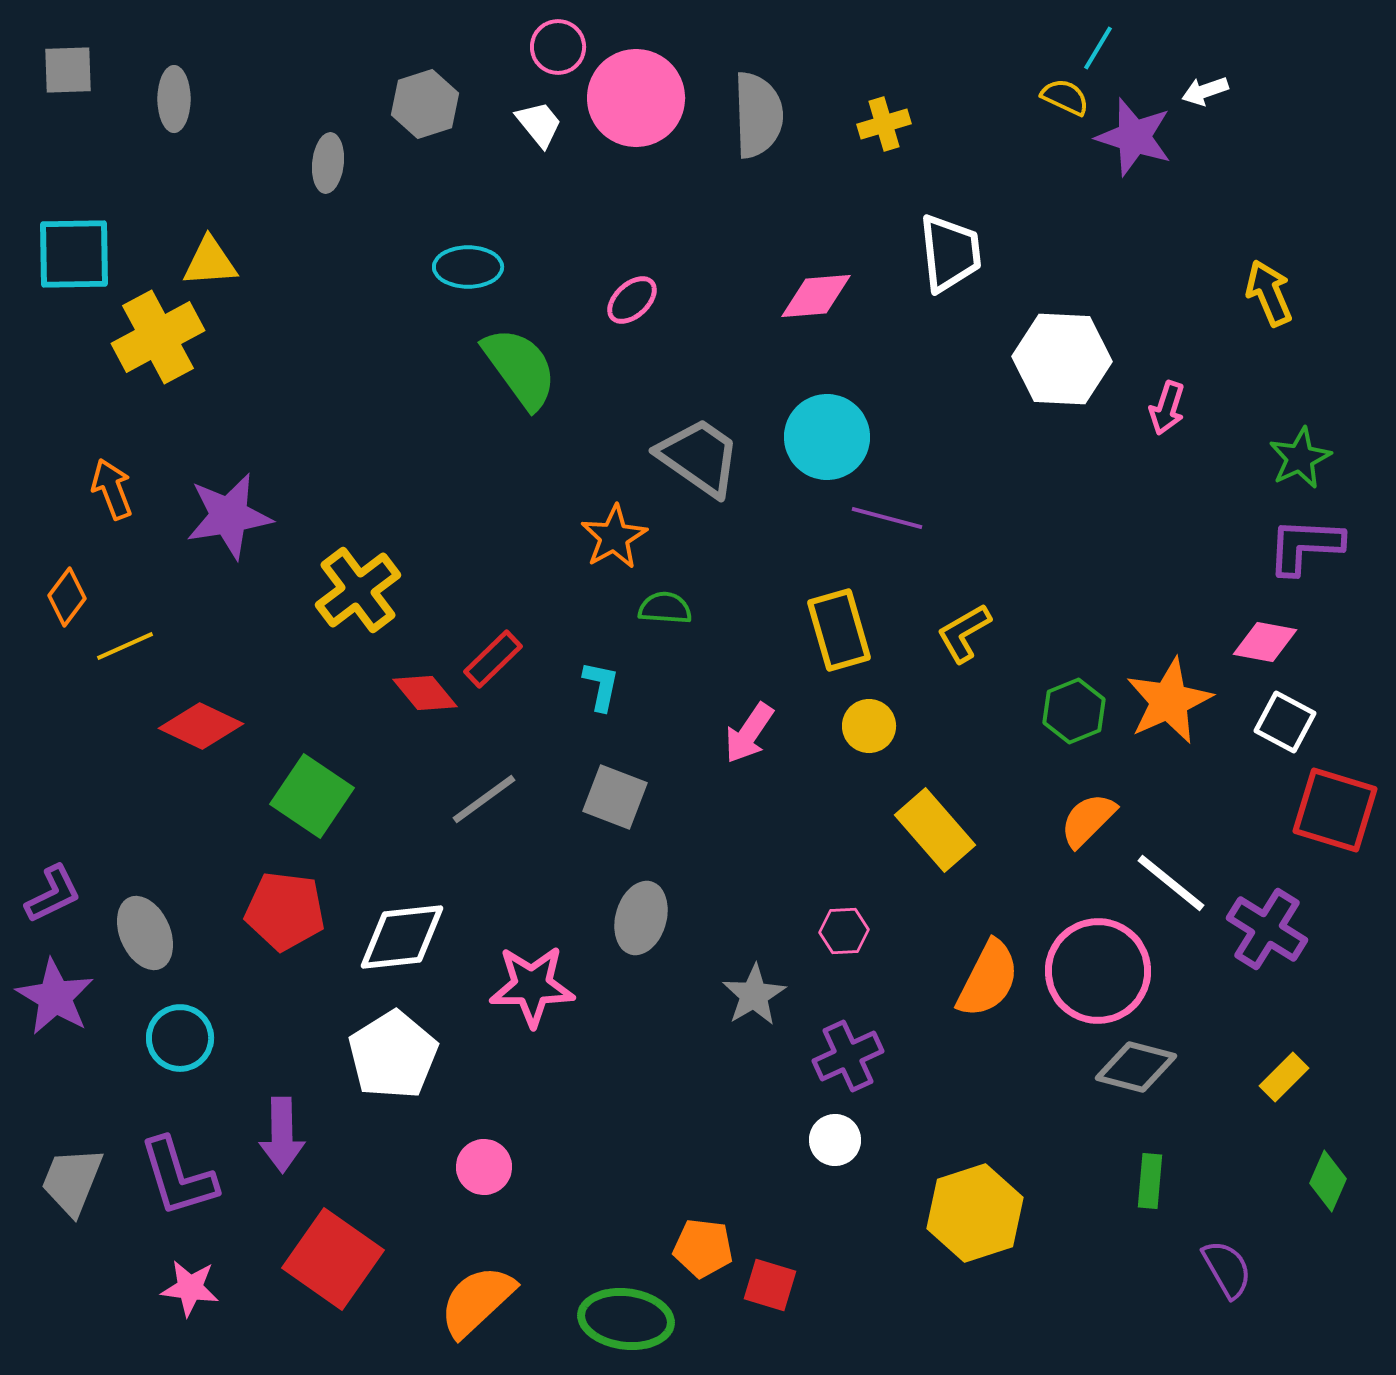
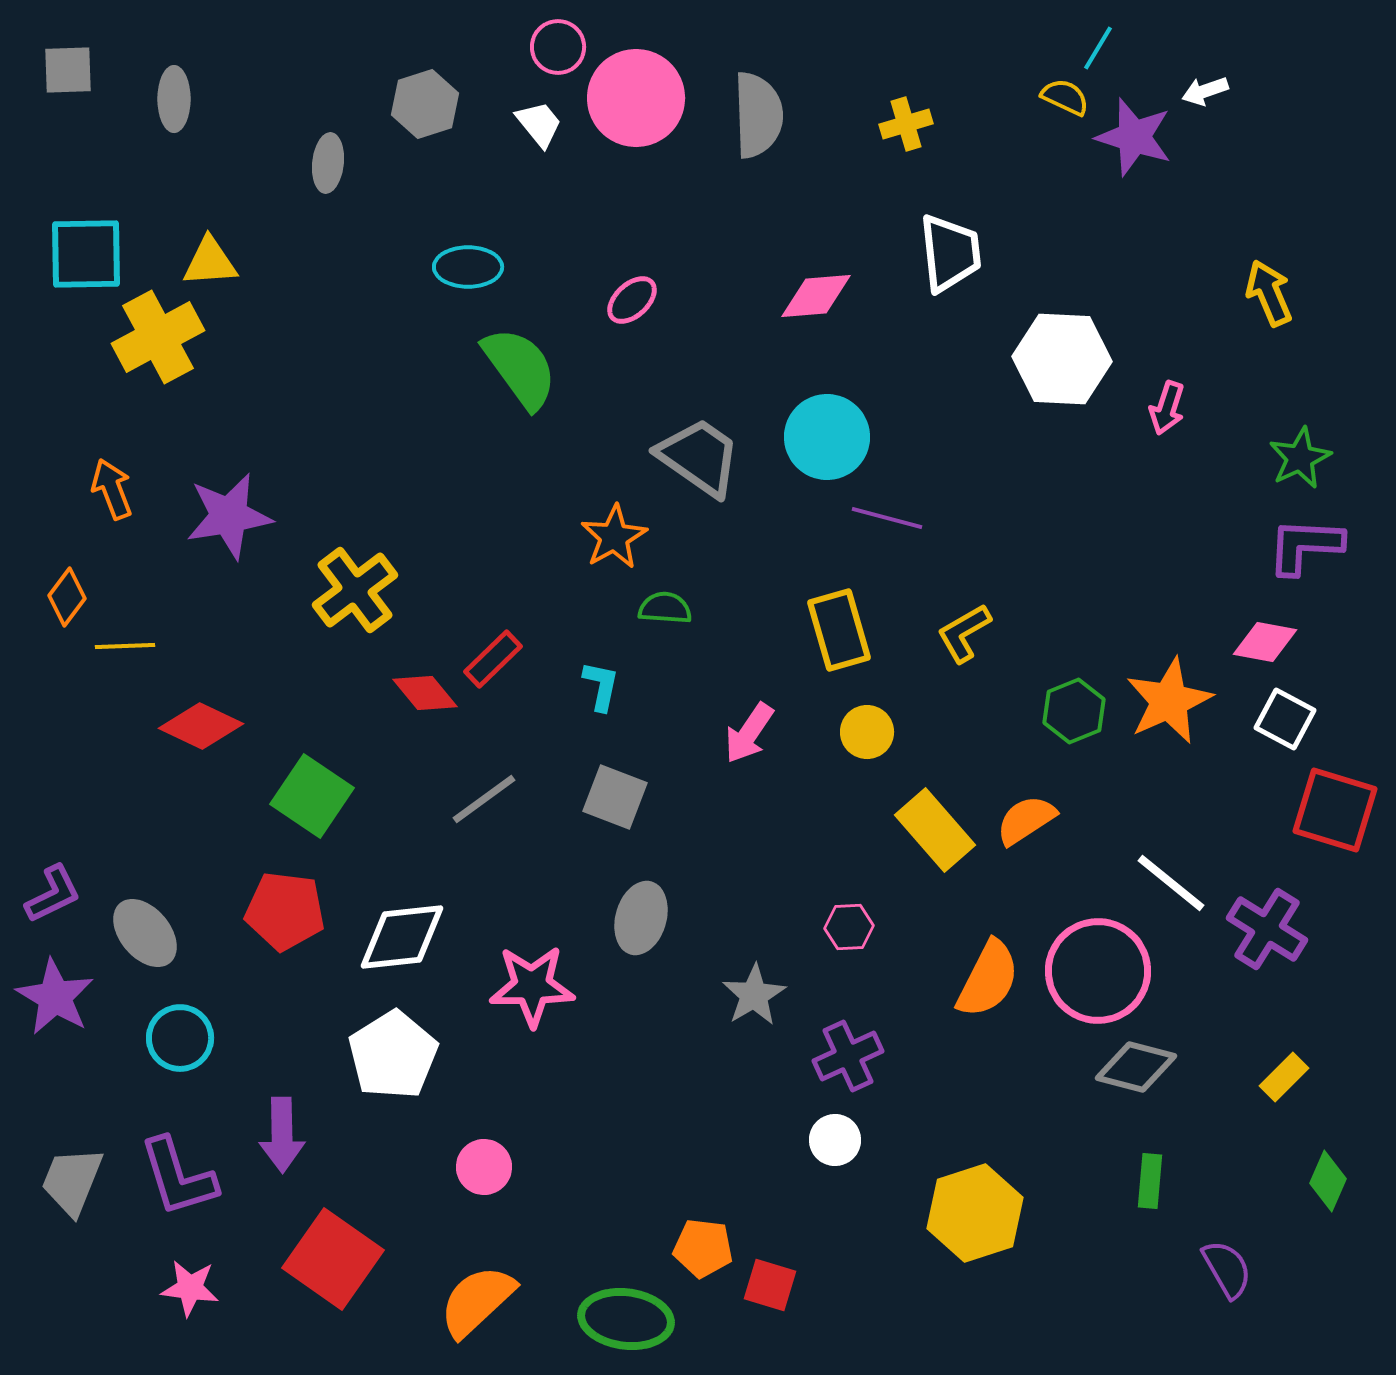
yellow cross at (884, 124): moved 22 px right
cyan square at (74, 254): moved 12 px right
yellow cross at (358, 590): moved 3 px left
yellow line at (125, 646): rotated 22 degrees clockwise
white square at (1285, 722): moved 3 px up
yellow circle at (869, 726): moved 2 px left, 6 px down
orange semicircle at (1088, 820): moved 62 px left; rotated 12 degrees clockwise
pink hexagon at (844, 931): moved 5 px right, 4 px up
gray ellipse at (145, 933): rotated 16 degrees counterclockwise
